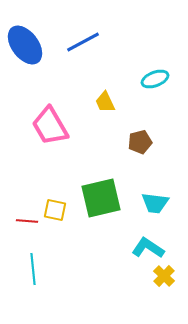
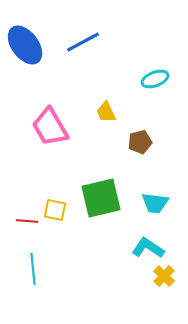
yellow trapezoid: moved 1 px right, 10 px down
pink trapezoid: moved 1 px down
